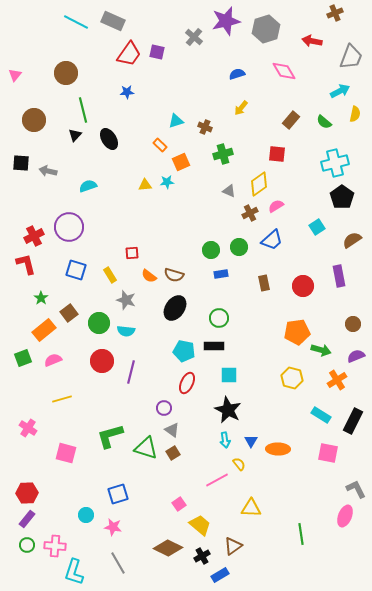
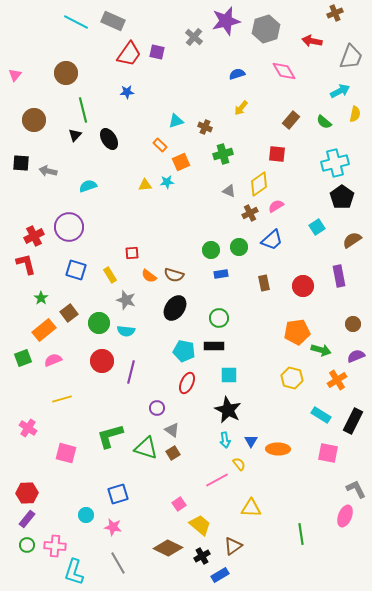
purple circle at (164, 408): moved 7 px left
